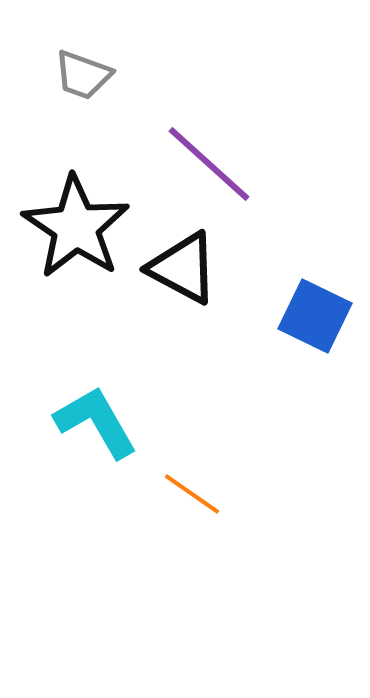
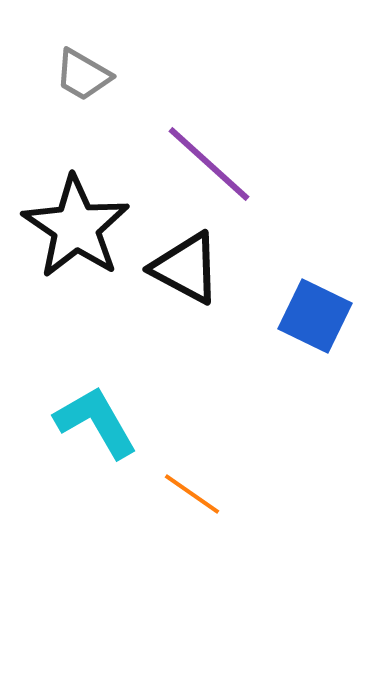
gray trapezoid: rotated 10 degrees clockwise
black triangle: moved 3 px right
